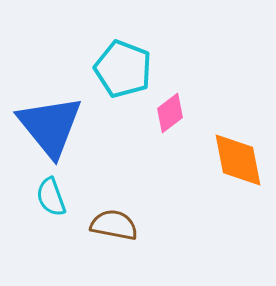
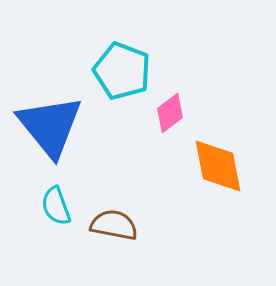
cyan pentagon: moved 1 px left, 2 px down
orange diamond: moved 20 px left, 6 px down
cyan semicircle: moved 5 px right, 9 px down
